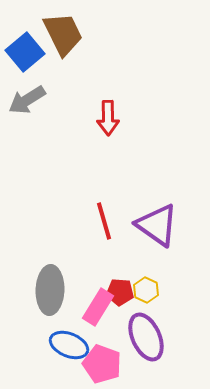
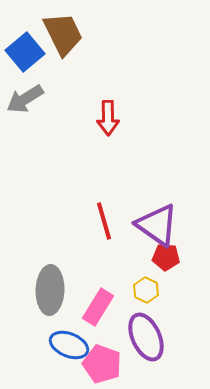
gray arrow: moved 2 px left, 1 px up
red pentagon: moved 46 px right, 35 px up
